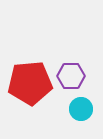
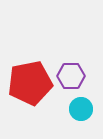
red pentagon: rotated 6 degrees counterclockwise
